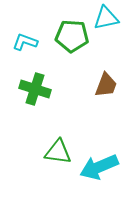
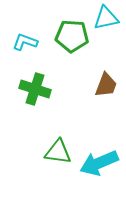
cyan arrow: moved 4 px up
